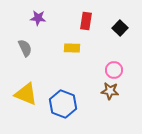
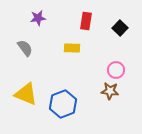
purple star: rotated 14 degrees counterclockwise
gray semicircle: rotated 12 degrees counterclockwise
pink circle: moved 2 px right
blue hexagon: rotated 20 degrees clockwise
